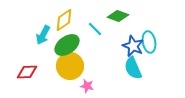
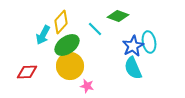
yellow diamond: moved 3 px left, 2 px down; rotated 15 degrees counterclockwise
blue star: rotated 20 degrees clockwise
